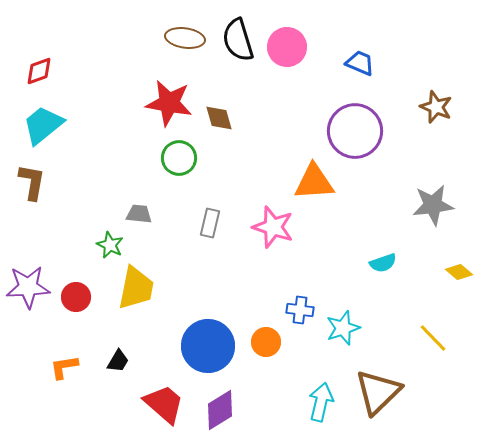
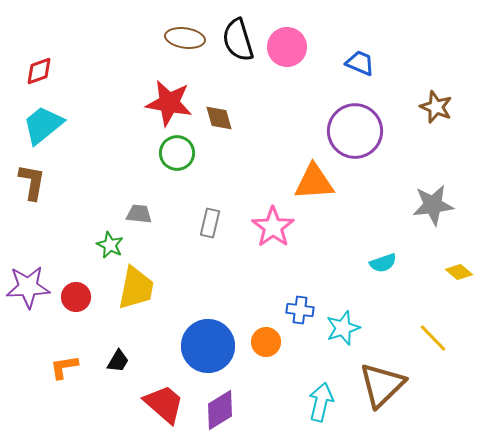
green circle: moved 2 px left, 5 px up
pink star: rotated 18 degrees clockwise
brown triangle: moved 4 px right, 7 px up
